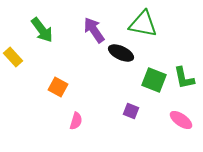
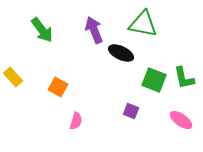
purple arrow: rotated 12 degrees clockwise
yellow rectangle: moved 20 px down
